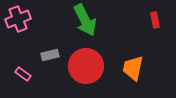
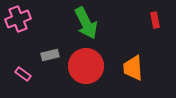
green arrow: moved 1 px right, 3 px down
orange trapezoid: rotated 16 degrees counterclockwise
